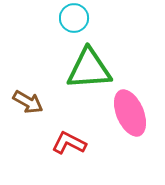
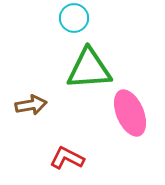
brown arrow: moved 3 px right, 3 px down; rotated 40 degrees counterclockwise
red L-shape: moved 2 px left, 15 px down
